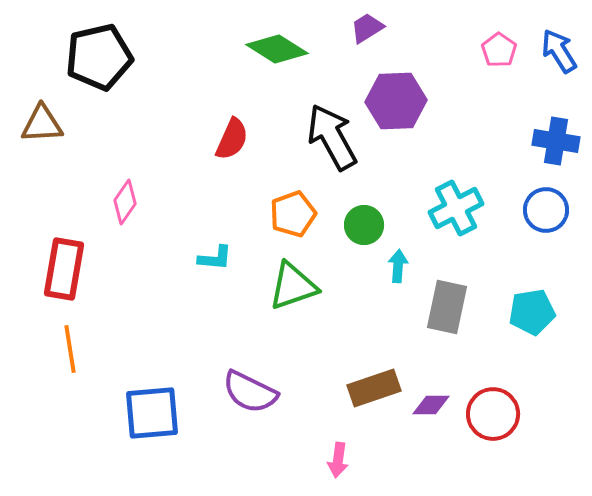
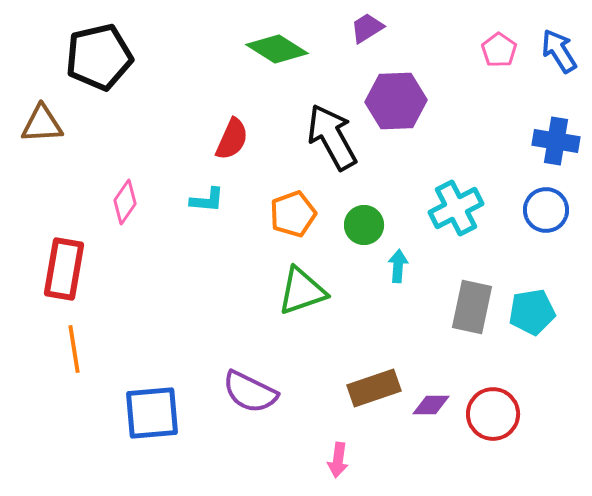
cyan L-shape: moved 8 px left, 58 px up
green triangle: moved 9 px right, 5 px down
gray rectangle: moved 25 px right
orange line: moved 4 px right
